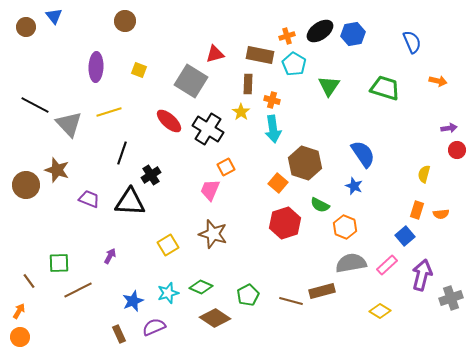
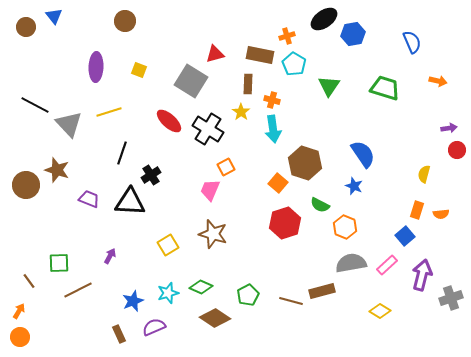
black ellipse at (320, 31): moved 4 px right, 12 px up
